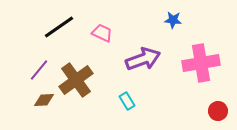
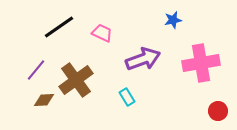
blue star: rotated 18 degrees counterclockwise
purple line: moved 3 px left
cyan rectangle: moved 4 px up
